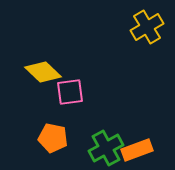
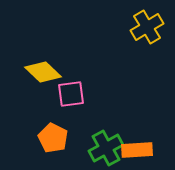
pink square: moved 1 px right, 2 px down
orange pentagon: rotated 16 degrees clockwise
orange rectangle: rotated 16 degrees clockwise
